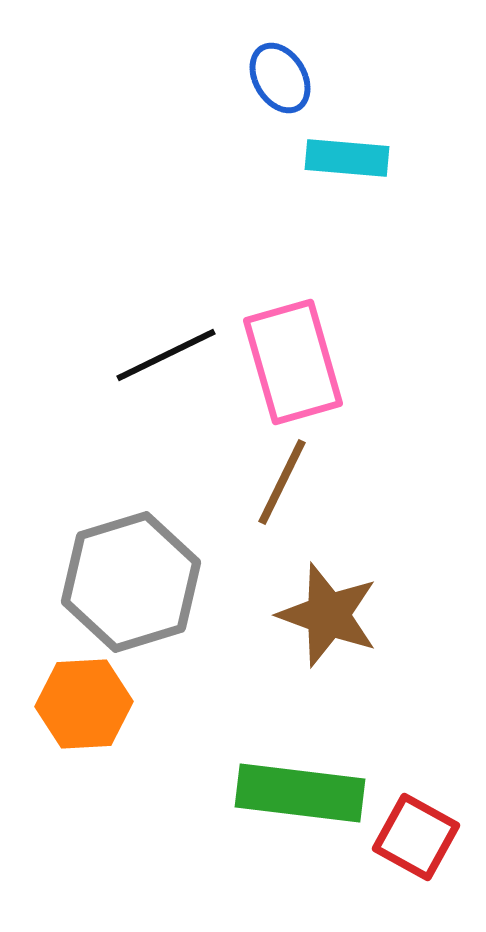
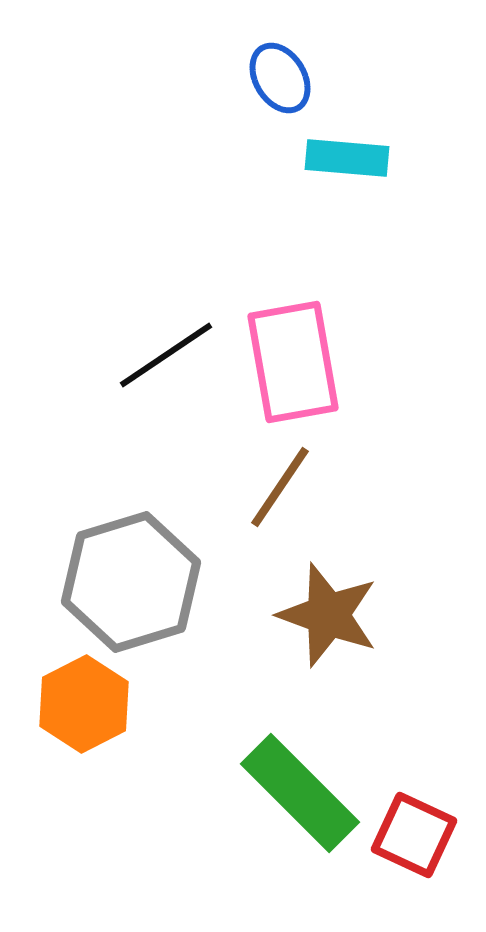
black line: rotated 8 degrees counterclockwise
pink rectangle: rotated 6 degrees clockwise
brown line: moved 2 px left, 5 px down; rotated 8 degrees clockwise
orange hexagon: rotated 24 degrees counterclockwise
green rectangle: rotated 38 degrees clockwise
red square: moved 2 px left, 2 px up; rotated 4 degrees counterclockwise
